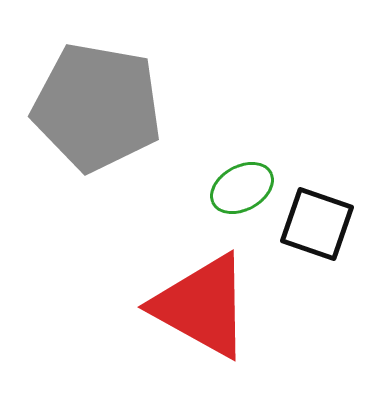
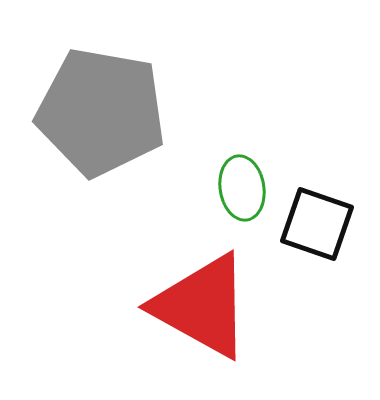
gray pentagon: moved 4 px right, 5 px down
green ellipse: rotated 70 degrees counterclockwise
